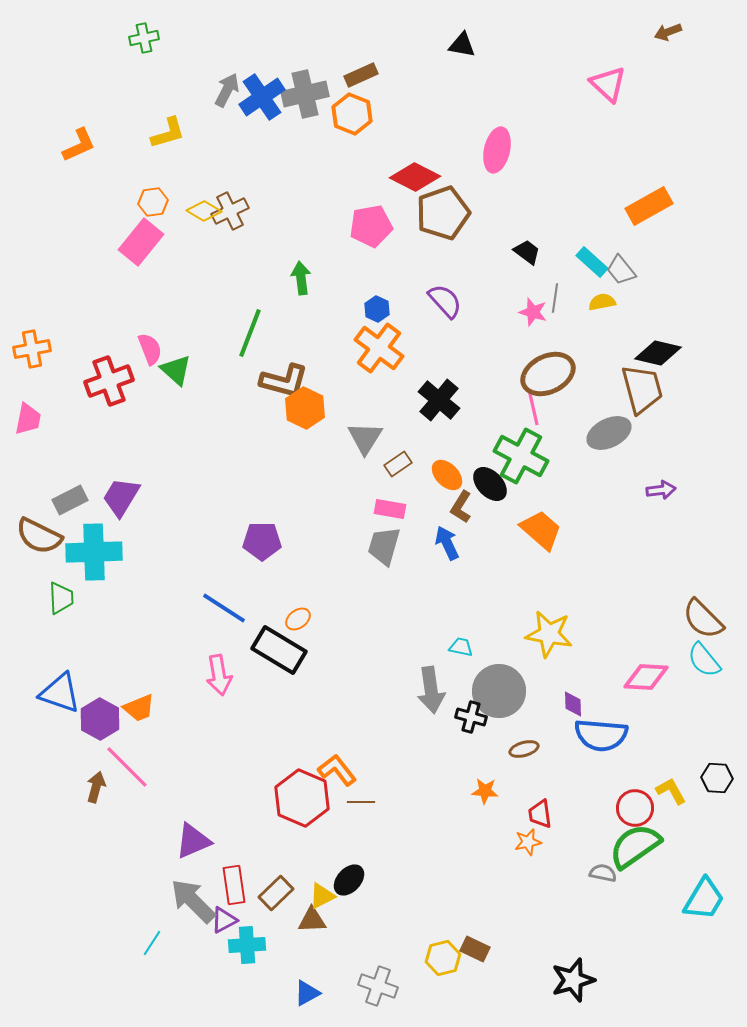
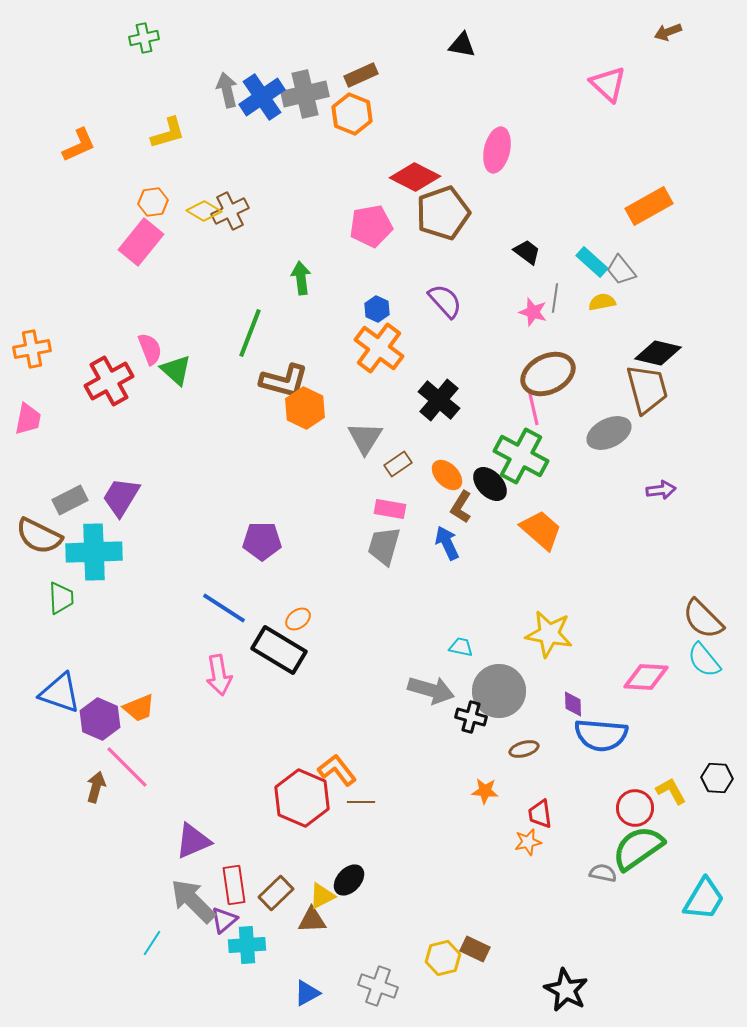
gray arrow at (227, 90): rotated 40 degrees counterclockwise
red cross at (109, 381): rotated 9 degrees counterclockwise
brown trapezoid at (642, 389): moved 5 px right
gray arrow at (431, 690): rotated 66 degrees counterclockwise
purple hexagon at (100, 719): rotated 6 degrees counterclockwise
green semicircle at (635, 846): moved 3 px right, 2 px down
purple triangle at (224, 920): rotated 12 degrees counterclockwise
black star at (573, 980): moved 7 px left, 10 px down; rotated 27 degrees counterclockwise
